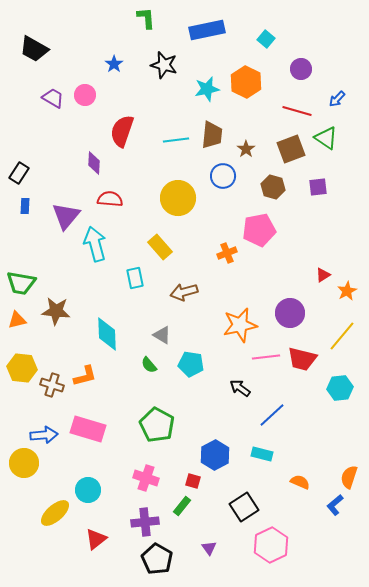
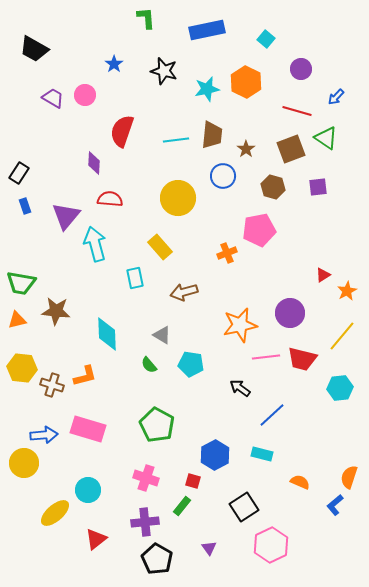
black star at (164, 65): moved 6 px down
blue arrow at (337, 99): moved 1 px left, 2 px up
blue rectangle at (25, 206): rotated 21 degrees counterclockwise
